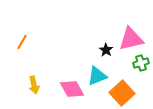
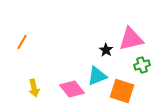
green cross: moved 1 px right, 2 px down
yellow arrow: moved 3 px down
pink diamond: rotated 10 degrees counterclockwise
orange square: moved 2 px up; rotated 30 degrees counterclockwise
